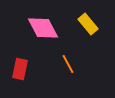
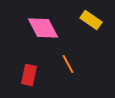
yellow rectangle: moved 3 px right, 4 px up; rotated 15 degrees counterclockwise
red rectangle: moved 9 px right, 6 px down
